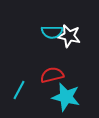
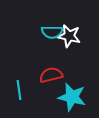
red semicircle: moved 1 px left
cyan line: rotated 36 degrees counterclockwise
cyan star: moved 6 px right
